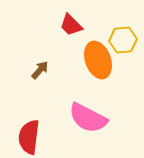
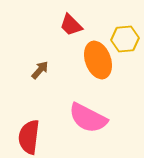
yellow hexagon: moved 2 px right, 1 px up
